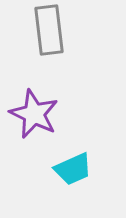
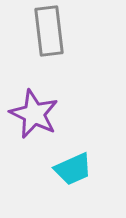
gray rectangle: moved 1 px down
